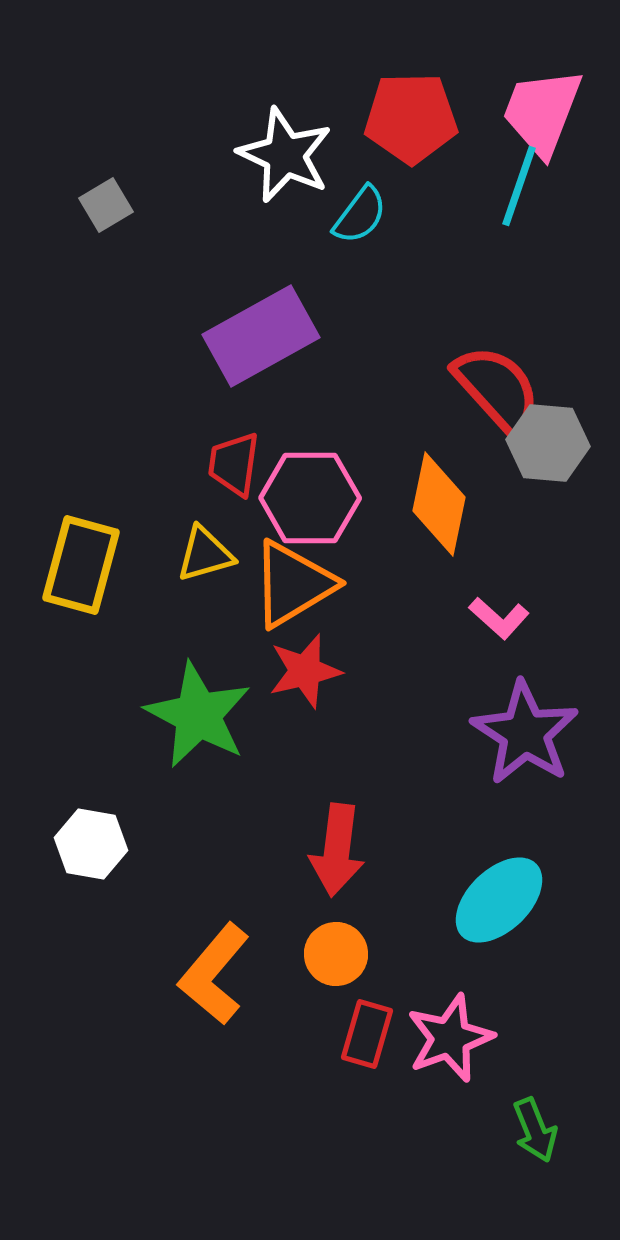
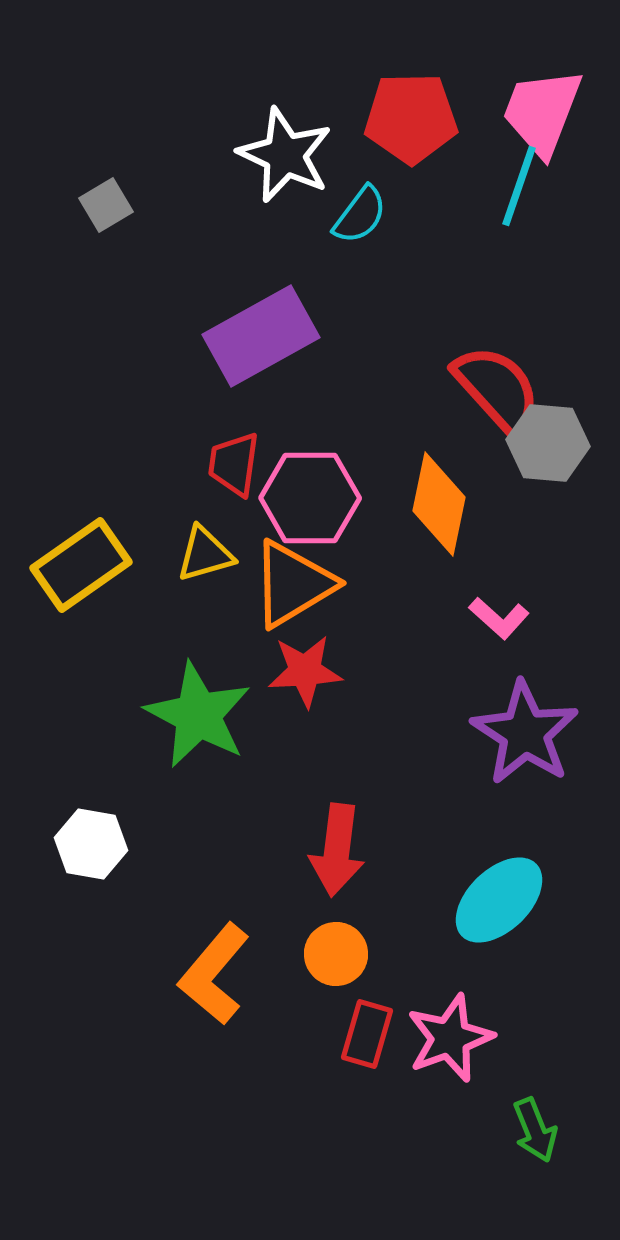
yellow rectangle: rotated 40 degrees clockwise
red star: rotated 10 degrees clockwise
